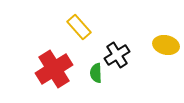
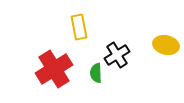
yellow rectangle: rotated 30 degrees clockwise
